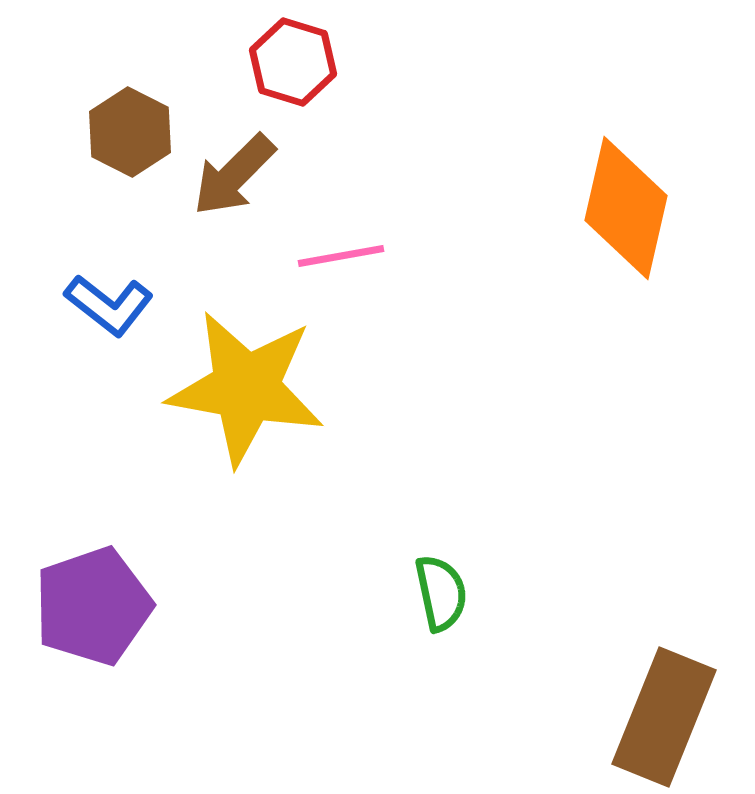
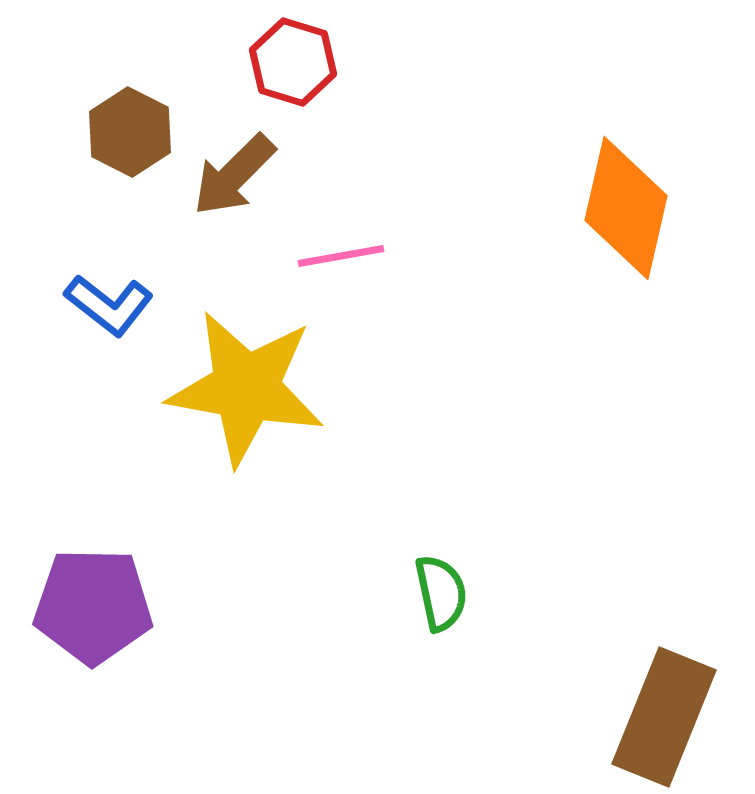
purple pentagon: rotated 20 degrees clockwise
